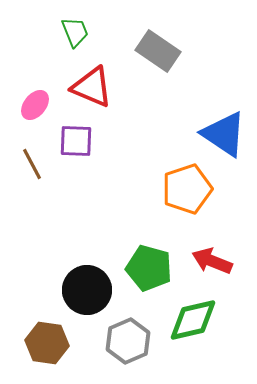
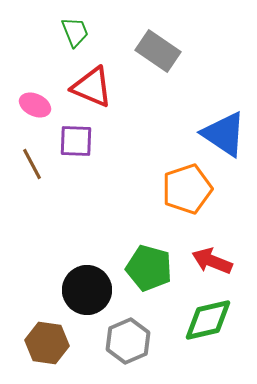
pink ellipse: rotated 76 degrees clockwise
green diamond: moved 15 px right
